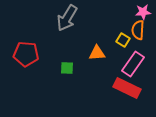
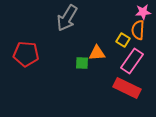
pink rectangle: moved 1 px left, 3 px up
green square: moved 15 px right, 5 px up
